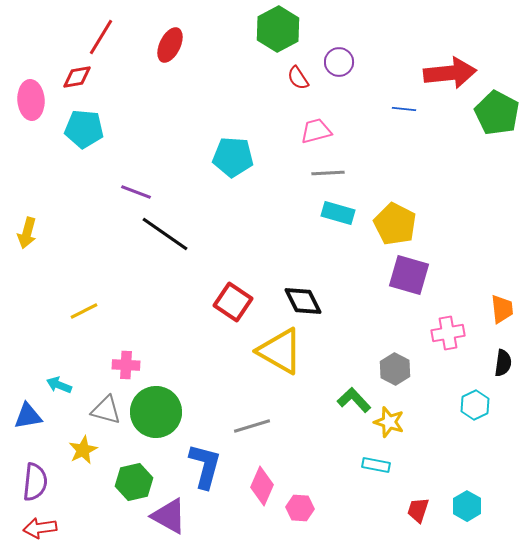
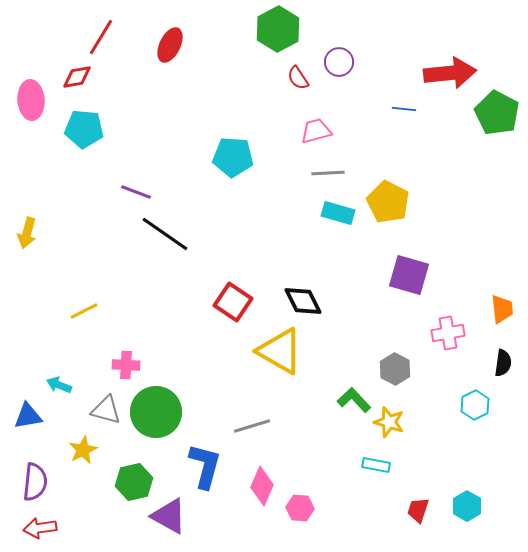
yellow pentagon at (395, 224): moved 7 px left, 22 px up
